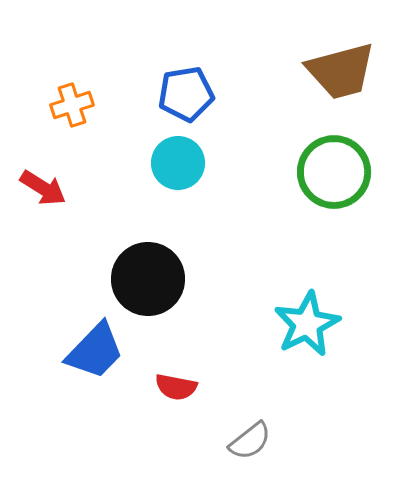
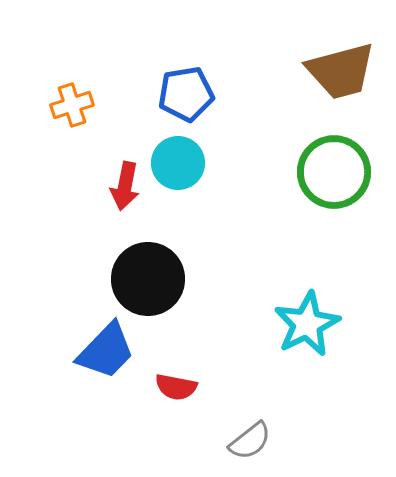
red arrow: moved 82 px right, 2 px up; rotated 69 degrees clockwise
blue trapezoid: moved 11 px right
